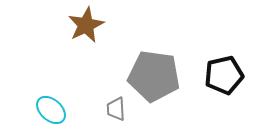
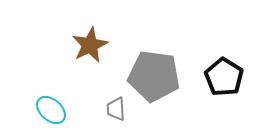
brown star: moved 4 px right, 20 px down
black pentagon: moved 2 px down; rotated 27 degrees counterclockwise
